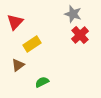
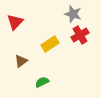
red cross: rotated 12 degrees clockwise
yellow rectangle: moved 18 px right
brown triangle: moved 3 px right, 4 px up
